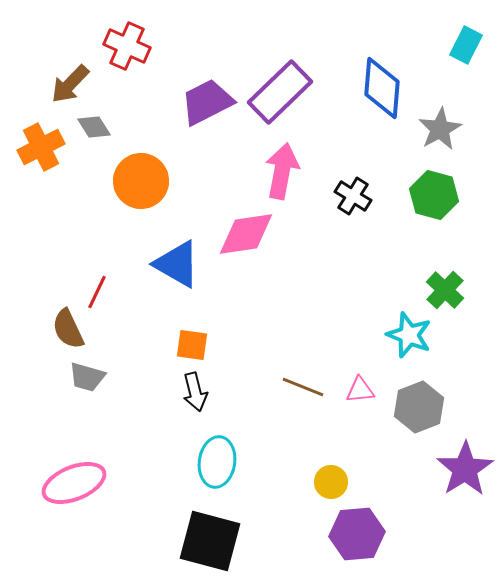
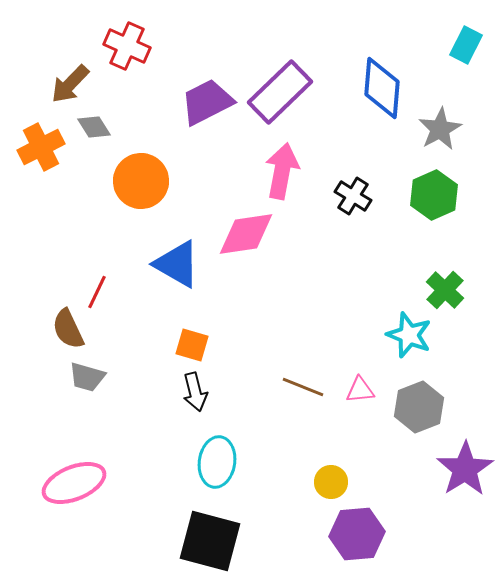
green hexagon: rotated 21 degrees clockwise
orange square: rotated 8 degrees clockwise
